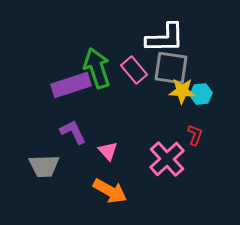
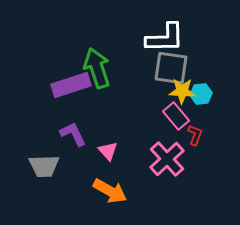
pink rectangle: moved 42 px right, 46 px down
purple L-shape: moved 2 px down
